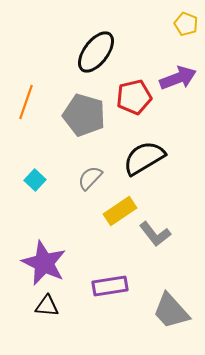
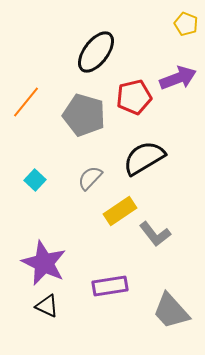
orange line: rotated 20 degrees clockwise
black triangle: rotated 20 degrees clockwise
